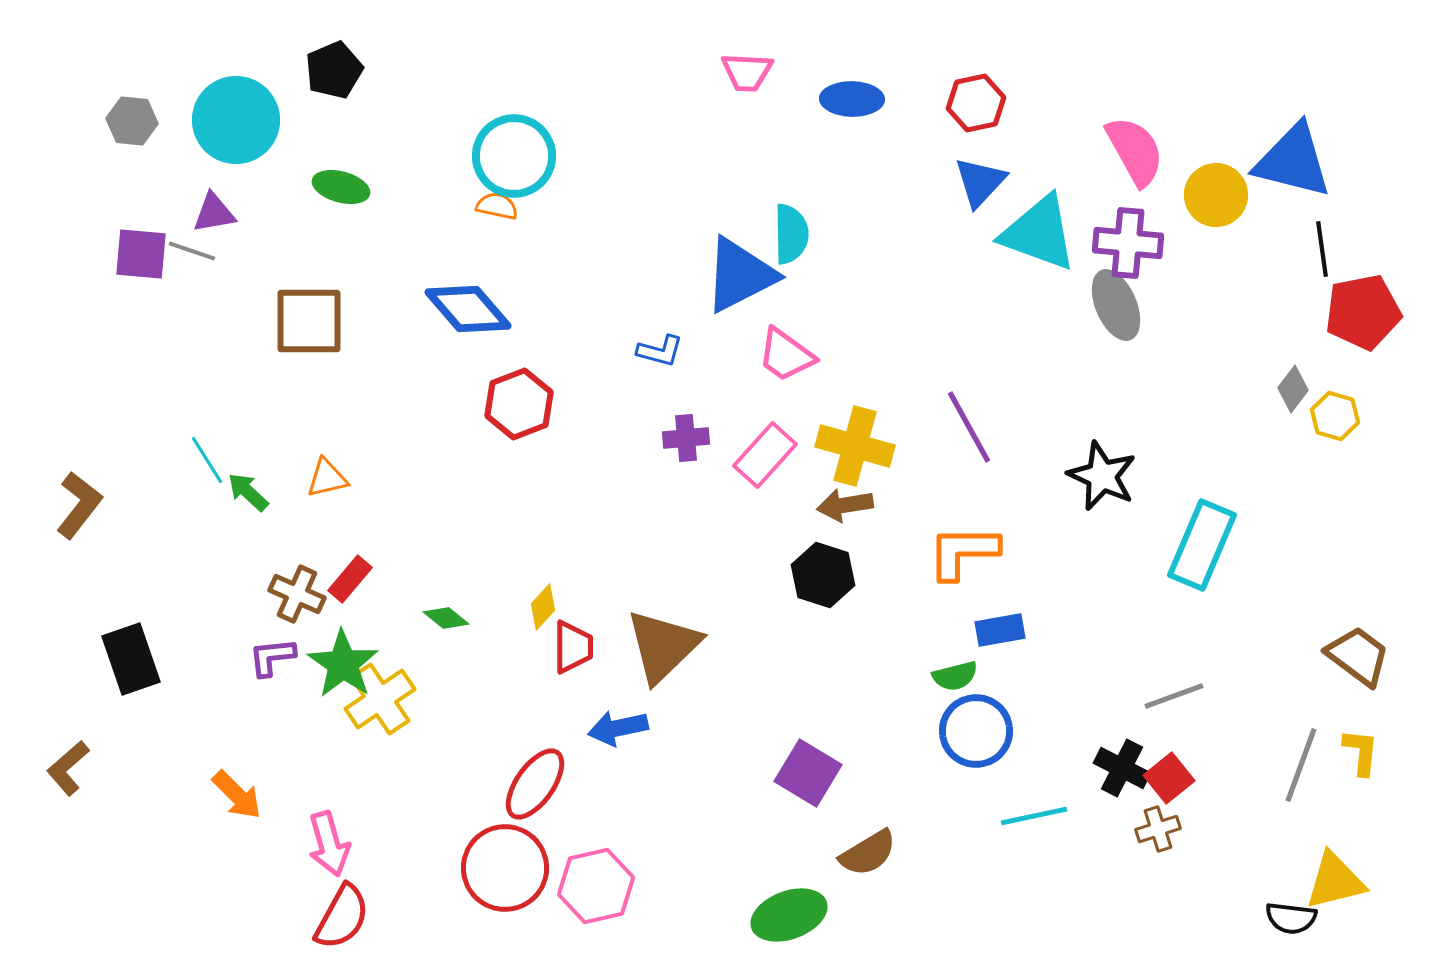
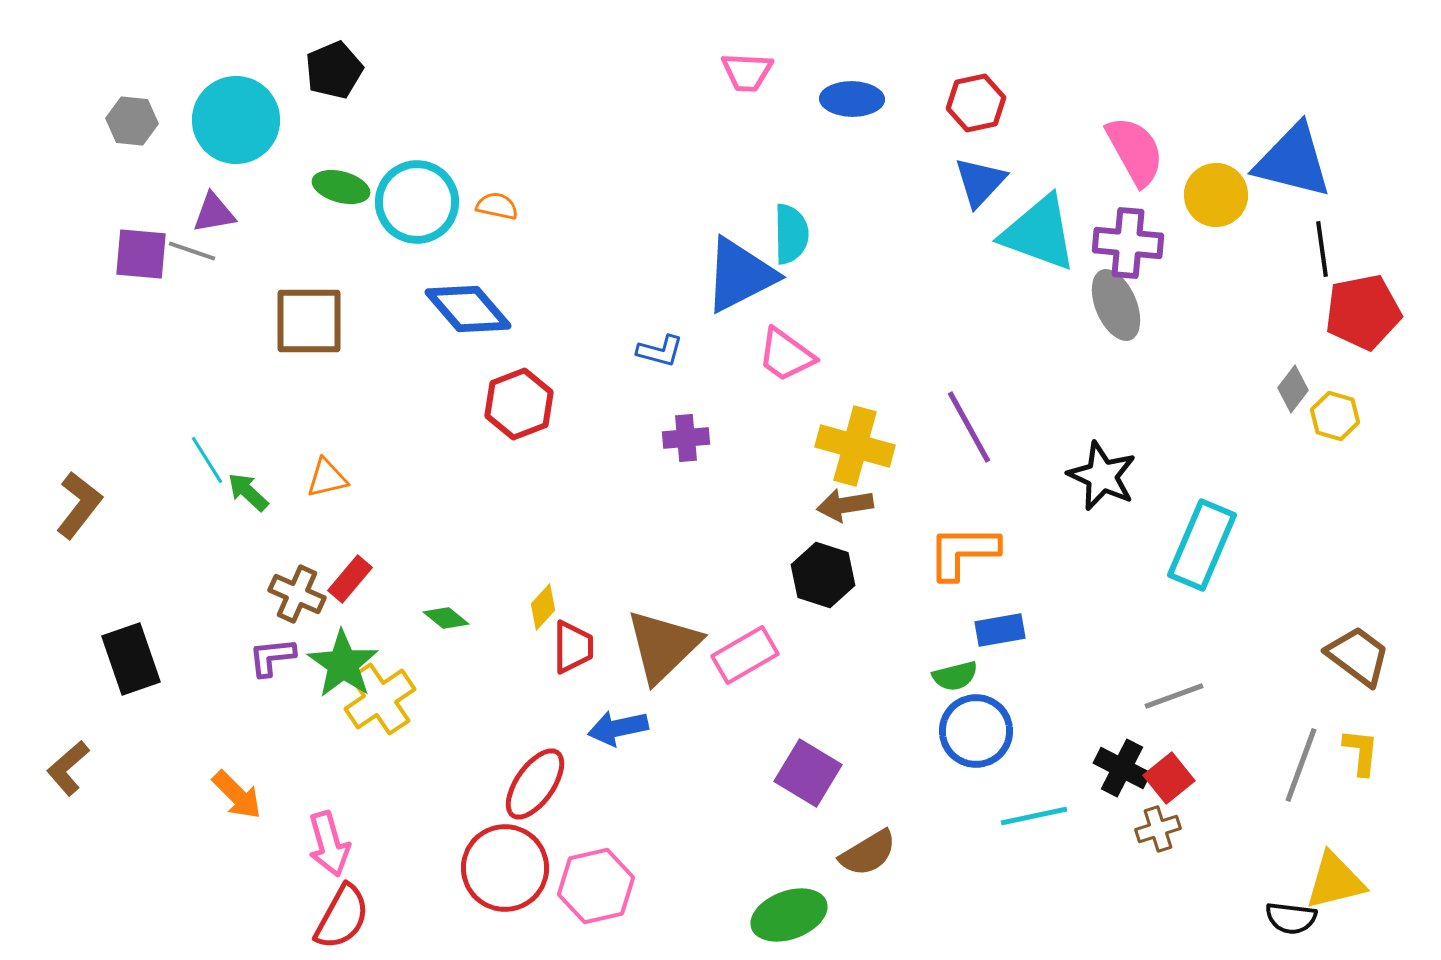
cyan circle at (514, 156): moved 97 px left, 46 px down
pink rectangle at (765, 455): moved 20 px left, 200 px down; rotated 18 degrees clockwise
